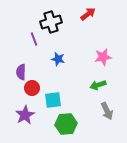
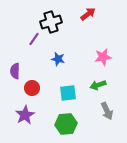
purple line: rotated 56 degrees clockwise
purple semicircle: moved 6 px left, 1 px up
cyan square: moved 15 px right, 7 px up
